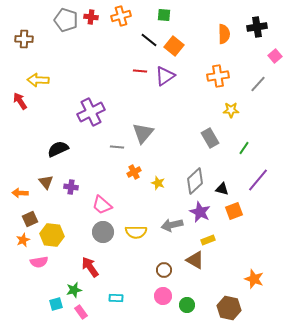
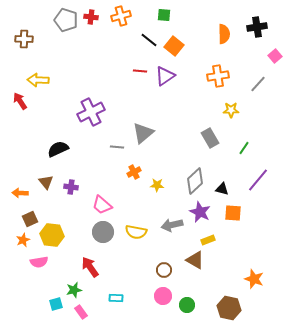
gray triangle at (143, 133): rotated 10 degrees clockwise
yellow star at (158, 183): moved 1 px left, 2 px down; rotated 16 degrees counterclockwise
orange square at (234, 211): moved 1 px left, 2 px down; rotated 24 degrees clockwise
yellow semicircle at (136, 232): rotated 10 degrees clockwise
